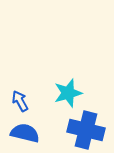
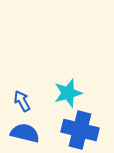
blue arrow: moved 2 px right
blue cross: moved 6 px left
